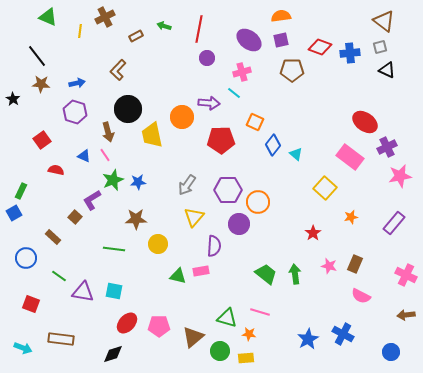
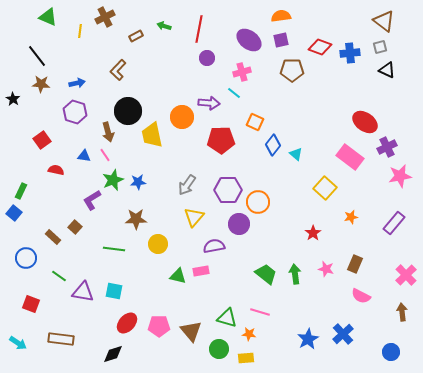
black circle at (128, 109): moved 2 px down
blue triangle at (84, 156): rotated 16 degrees counterclockwise
blue square at (14, 213): rotated 21 degrees counterclockwise
brown square at (75, 217): moved 10 px down
purple semicircle at (214, 246): rotated 105 degrees counterclockwise
pink star at (329, 266): moved 3 px left, 3 px down
pink cross at (406, 275): rotated 20 degrees clockwise
brown arrow at (406, 315): moved 4 px left, 3 px up; rotated 90 degrees clockwise
blue cross at (343, 334): rotated 20 degrees clockwise
brown triangle at (193, 337): moved 2 px left, 6 px up; rotated 30 degrees counterclockwise
cyan arrow at (23, 348): moved 5 px left, 5 px up; rotated 12 degrees clockwise
green circle at (220, 351): moved 1 px left, 2 px up
